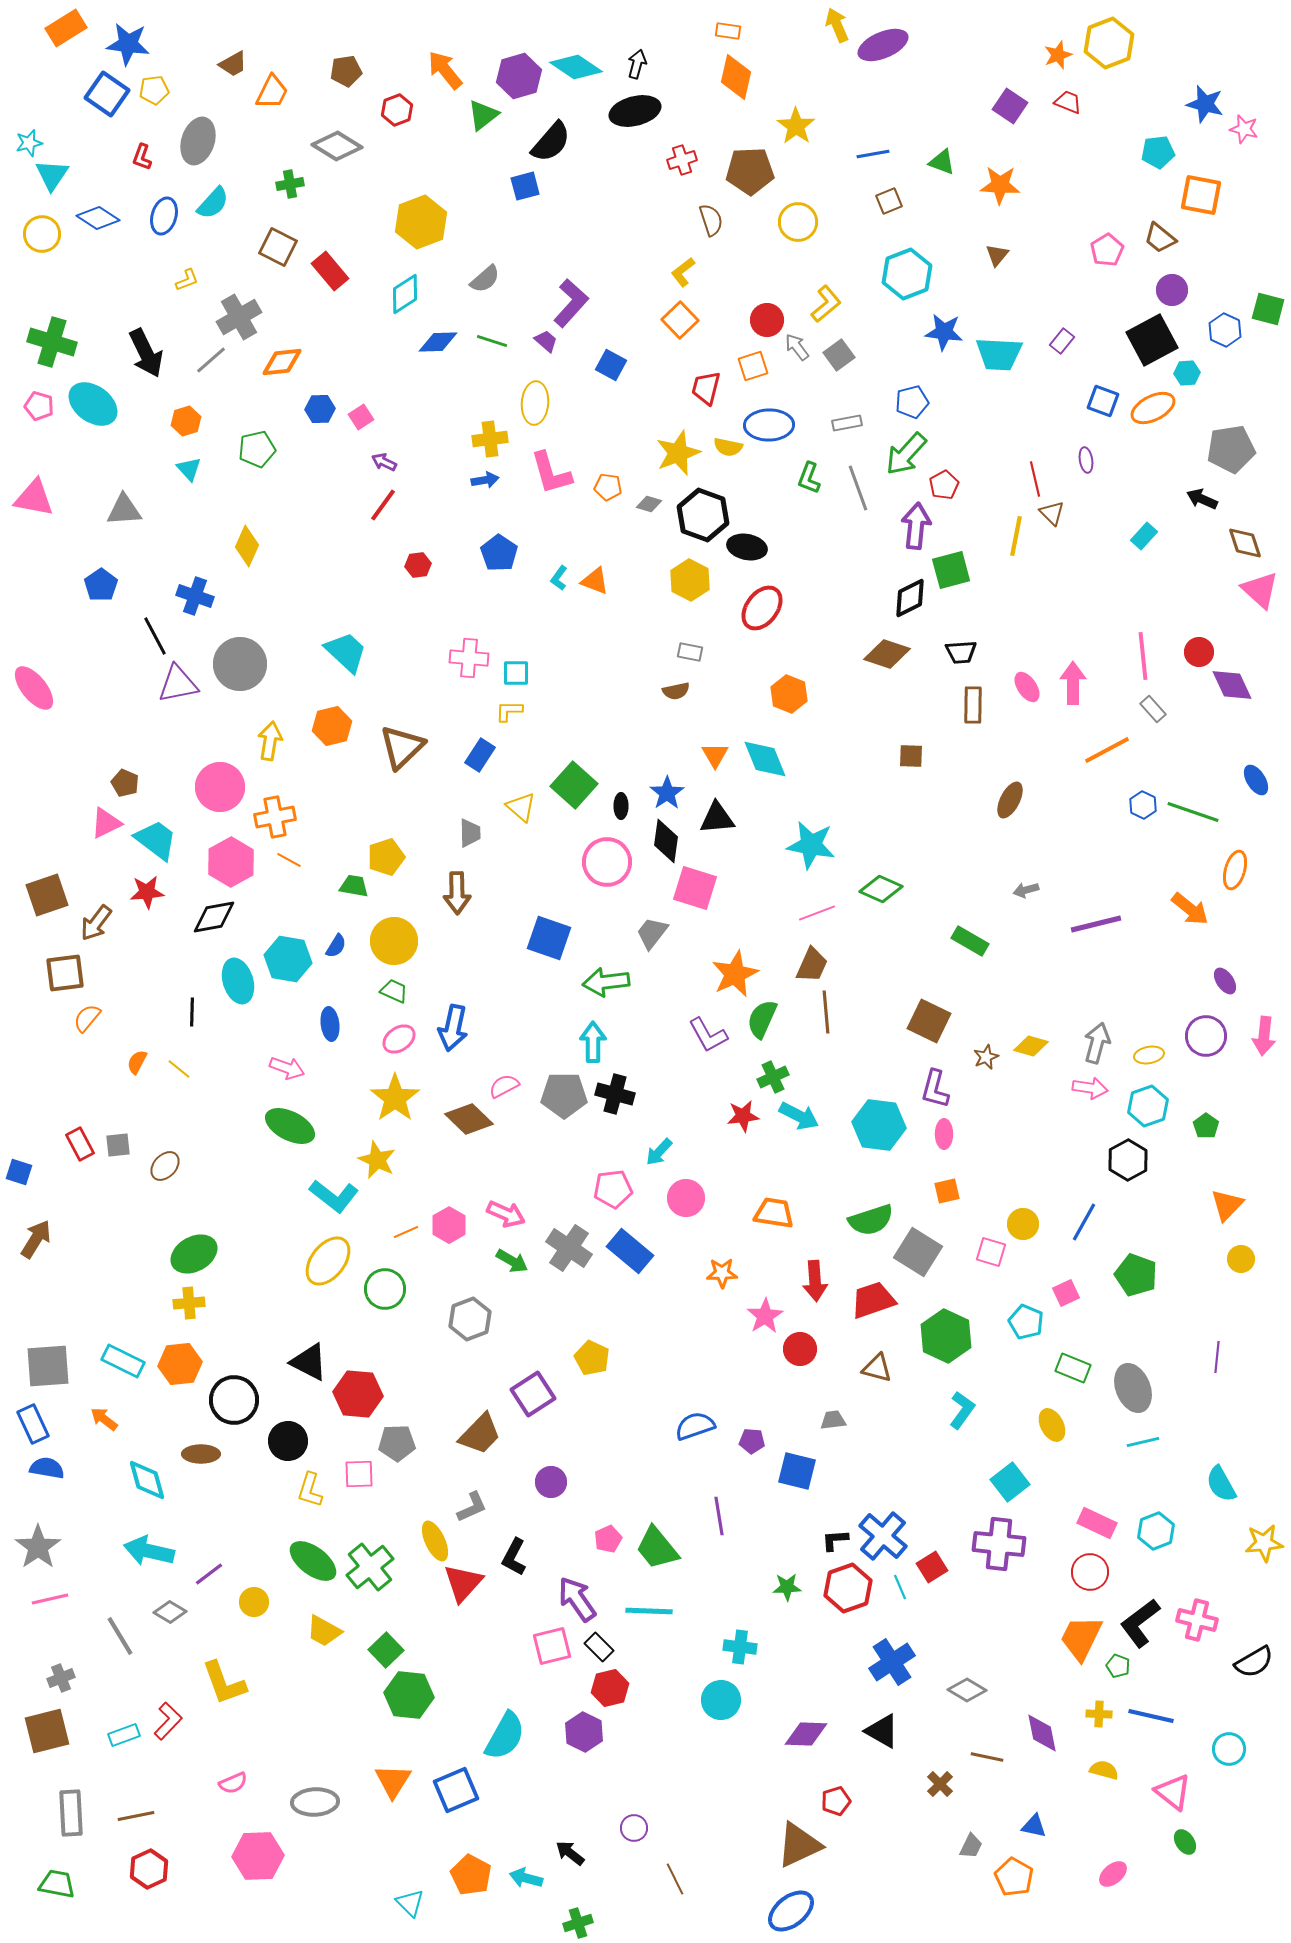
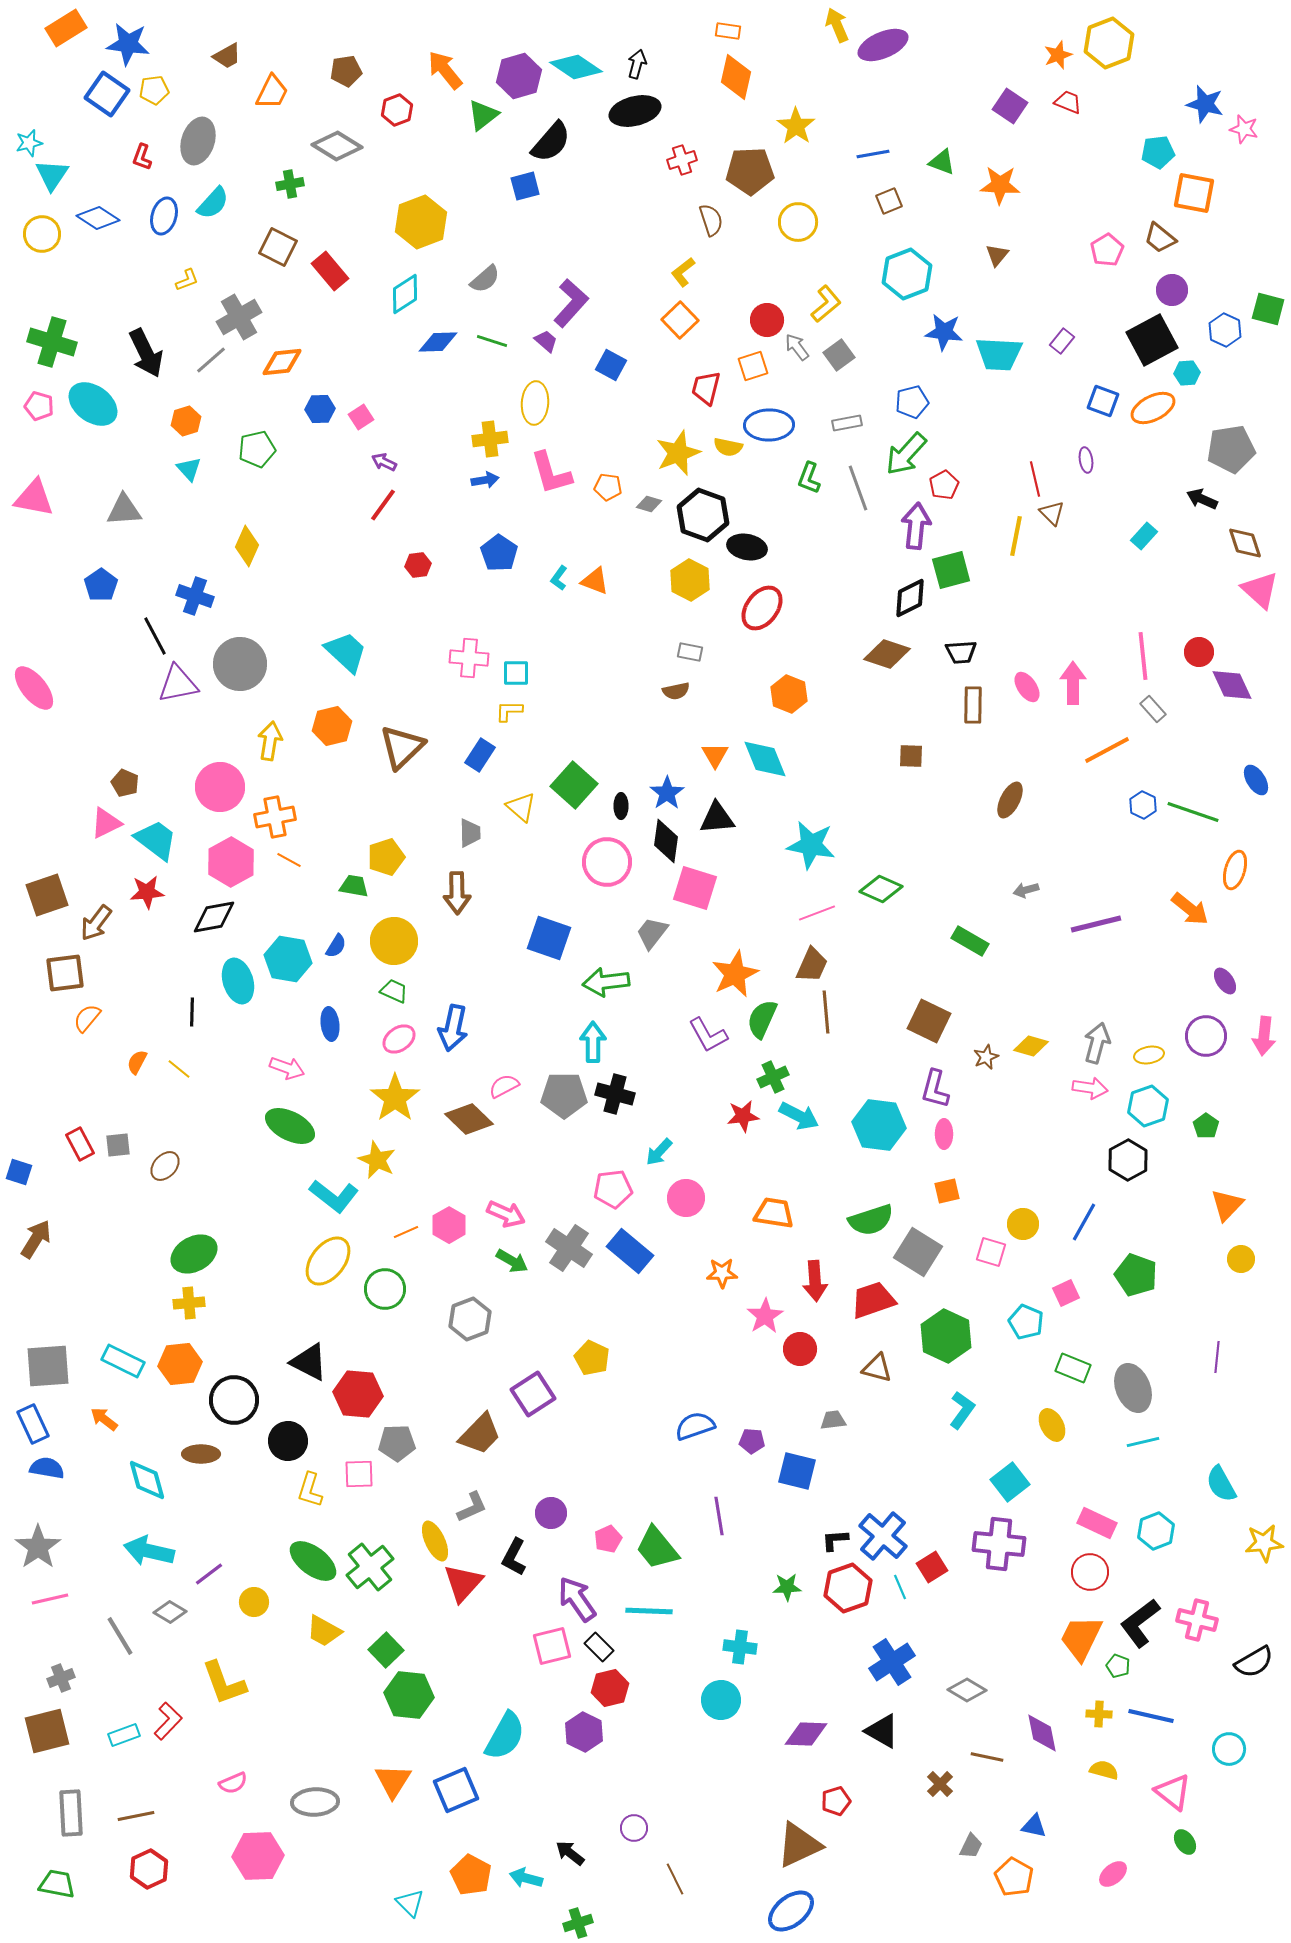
brown trapezoid at (233, 64): moved 6 px left, 8 px up
orange square at (1201, 195): moved 7 px left, 2 px up
purple circle at (551, 1482): moved 31 px down
